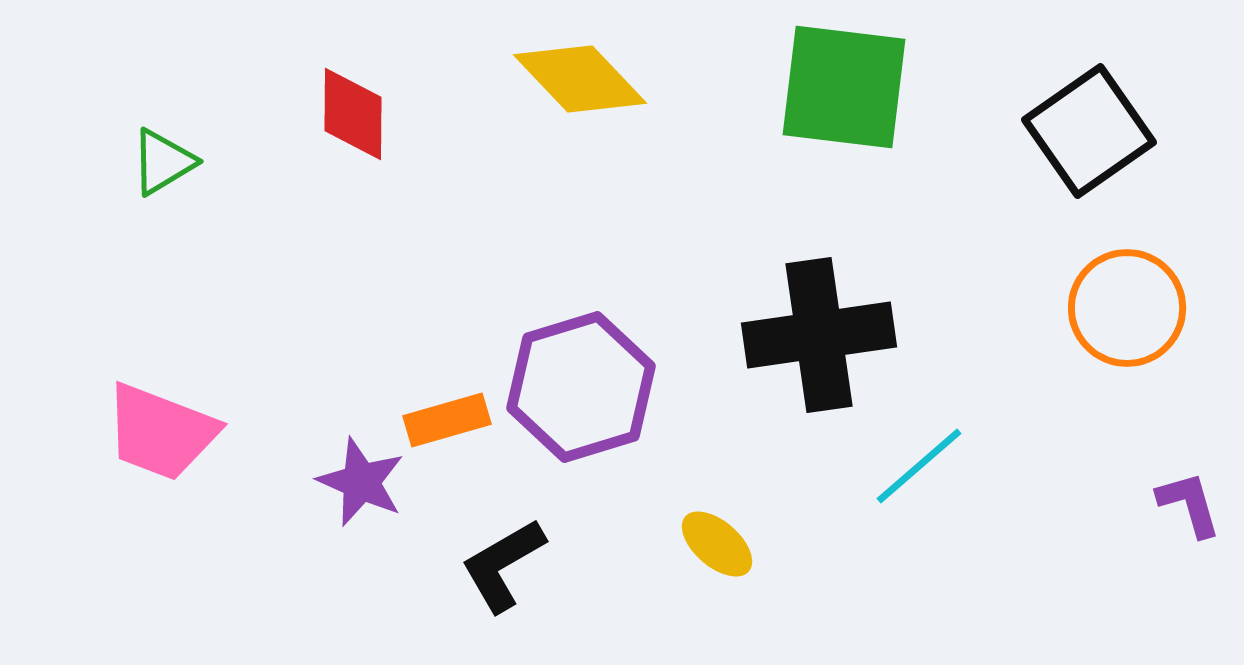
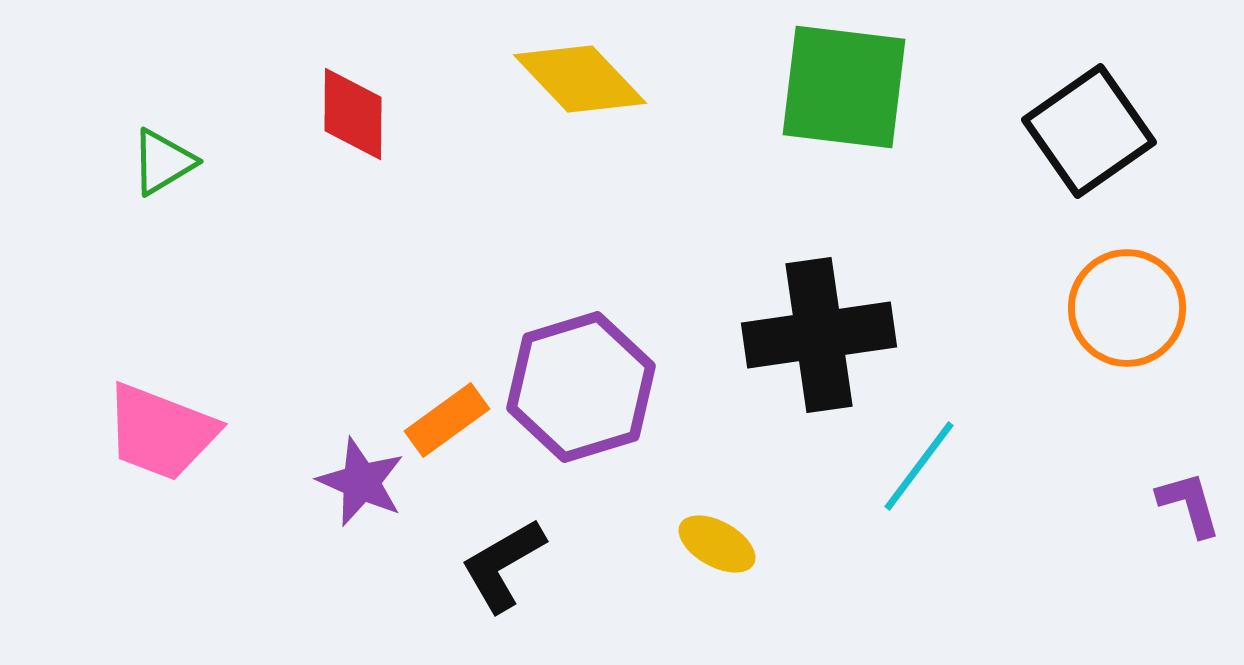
orange rectangle: rotated 20 degrees counterclockwise
cyan line: rotated 12 degrees counterclockwise
yellow ellipse: rotated 12 degrees counterclockwise
